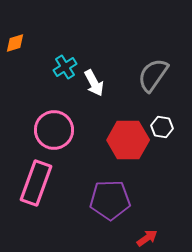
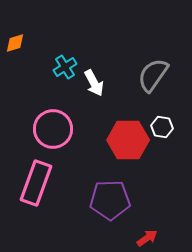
pink circle: moved 1 px left, 1 px up
